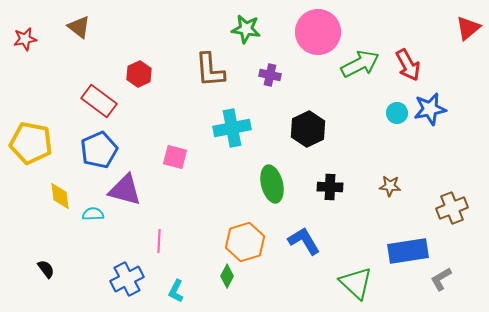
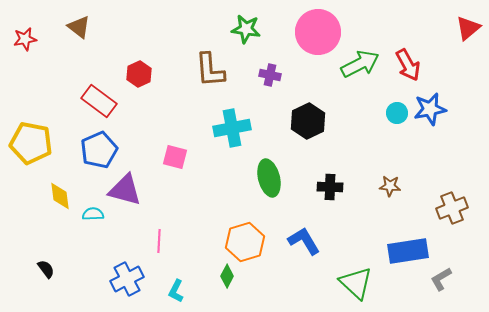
black hexagon: moved 8 px up
green ellipse: moved 3 px left, 6 px up
